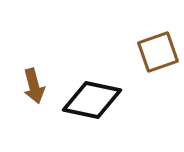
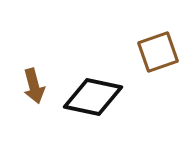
black diamond: moved 1 px right, 3 px up
